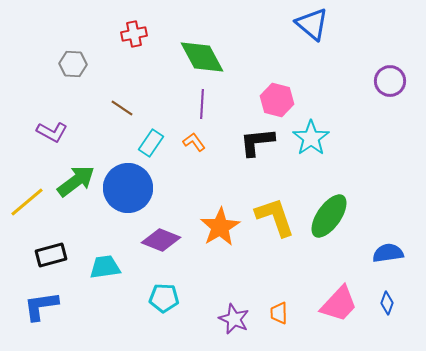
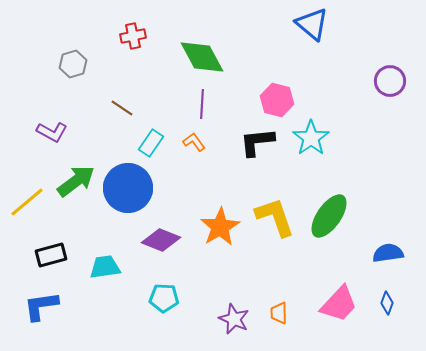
red cross: moved 1 px left, 2 px down
gray hexagon: rotated 20 degrees counterclockwise
